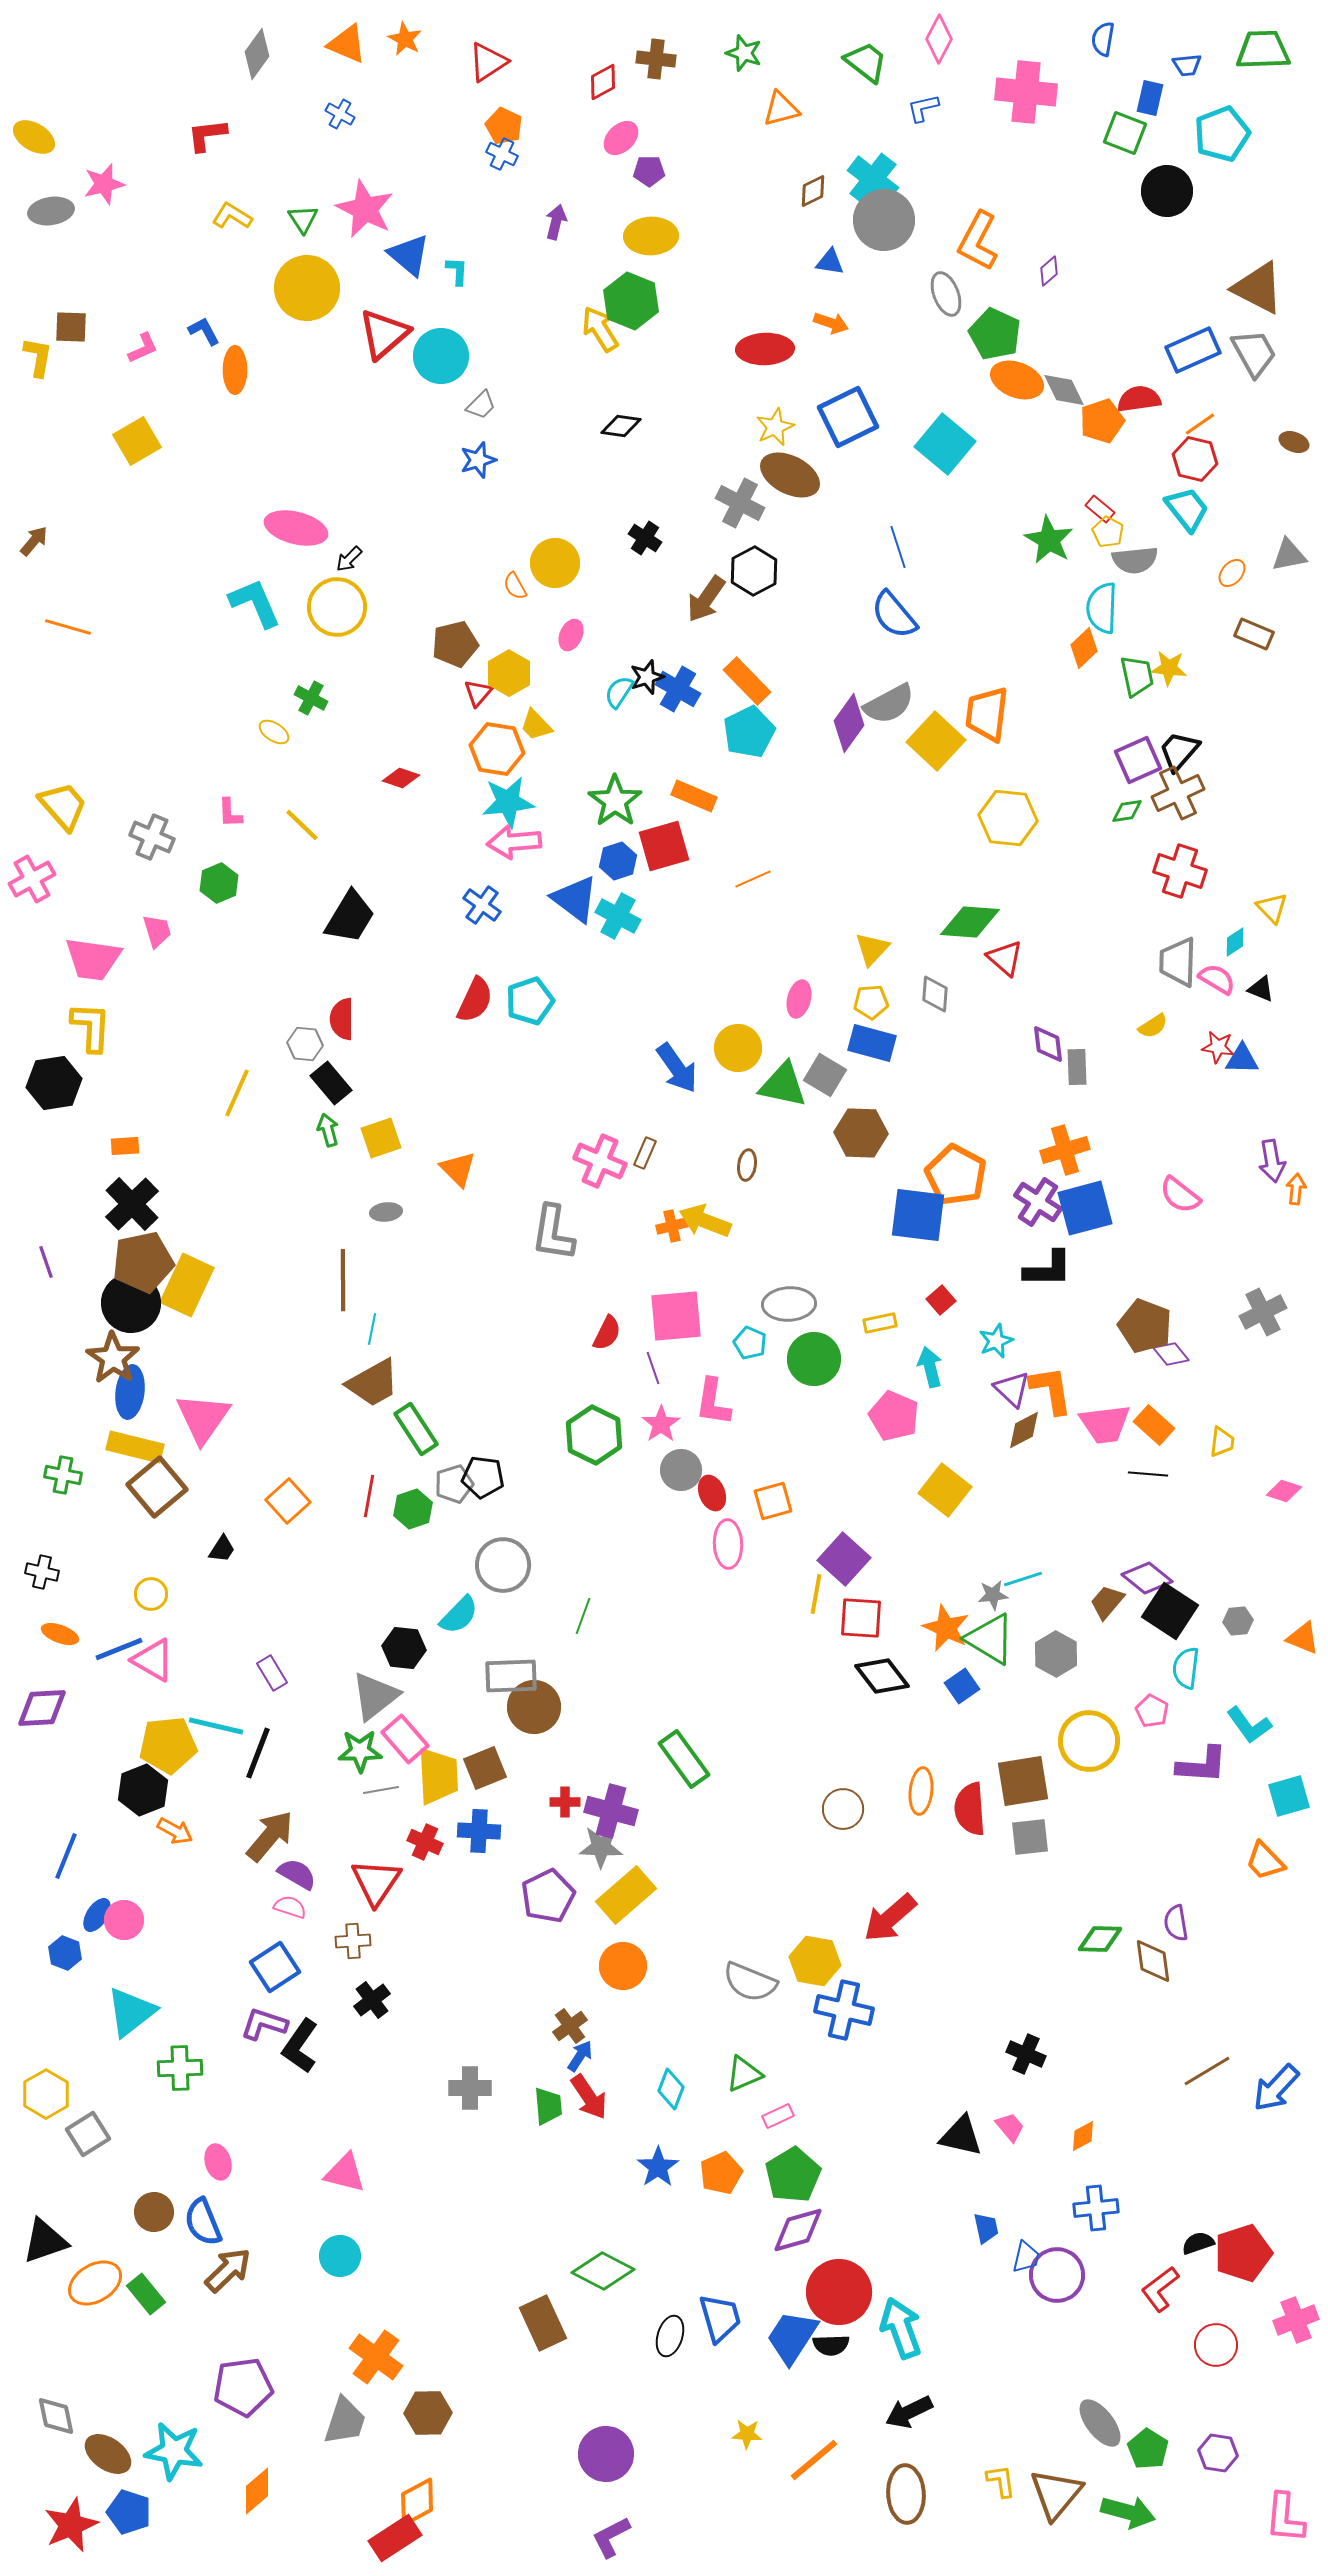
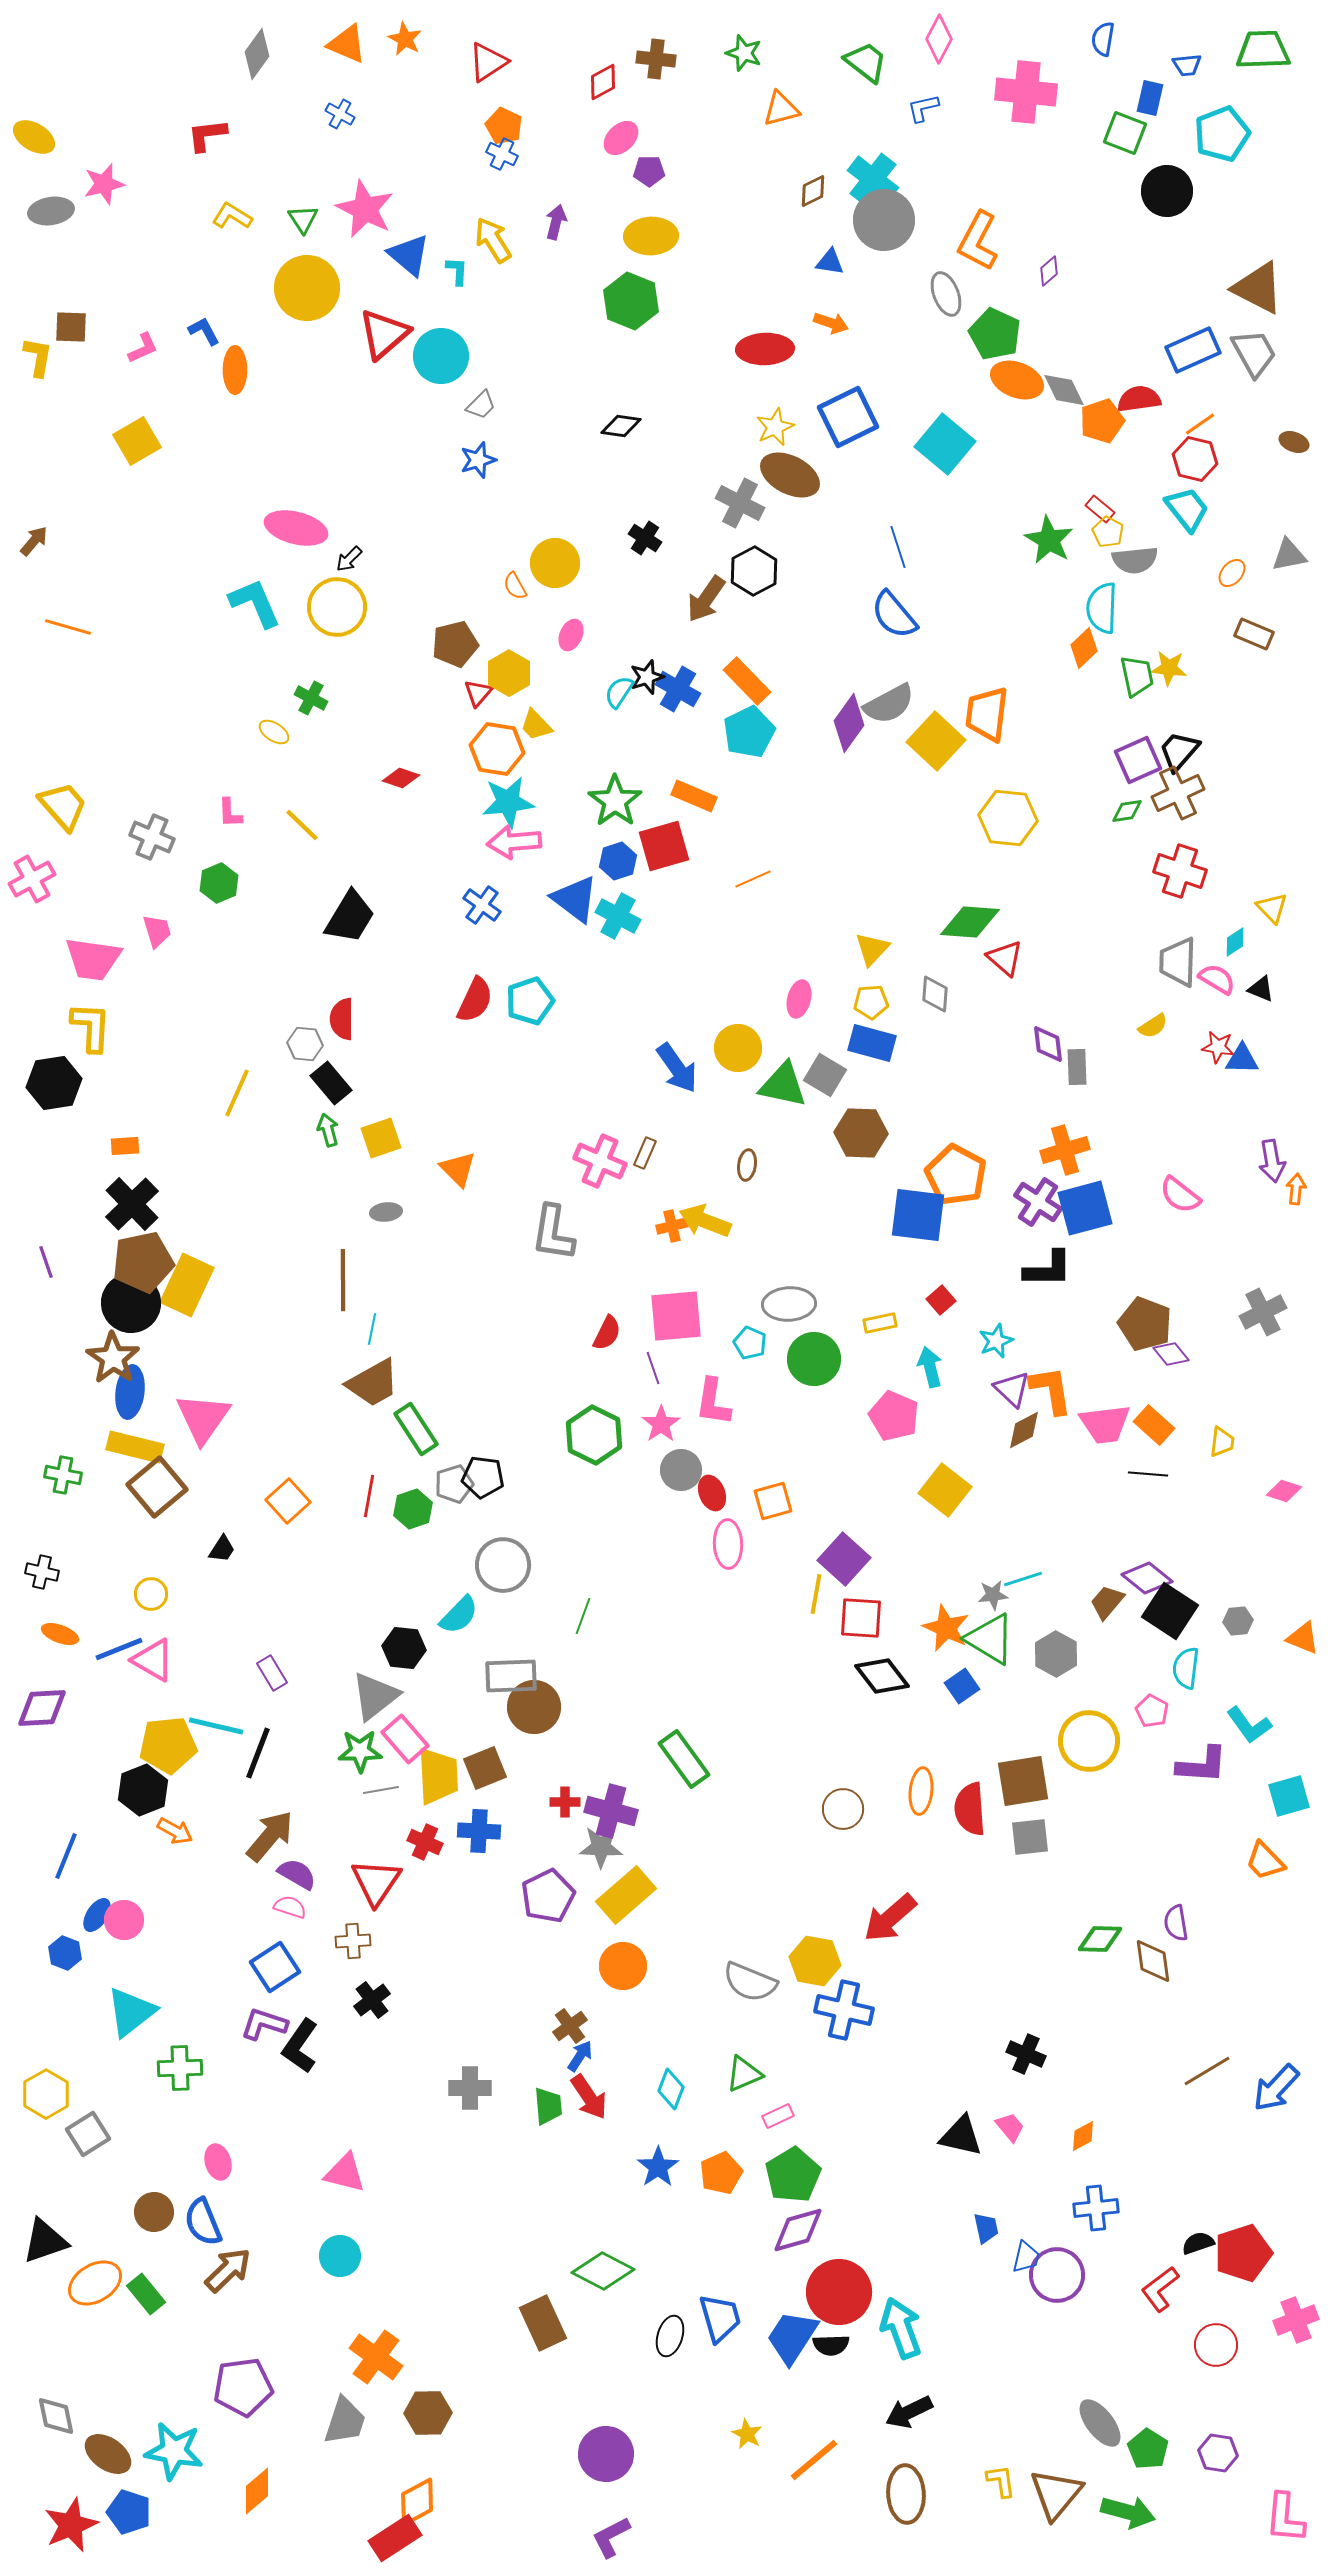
yellow arrow at (600, 329): moved 107 px left, 89 px up
brown pentagon at (1145, 1326): moved 2 px up
yellow star at (747, 2434): rotated 24 degrees clockwise
